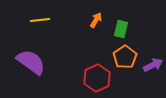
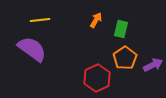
orange pentagon: moved 1 px down
purple semicircle: moved 1 px right, 13 px up
